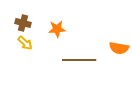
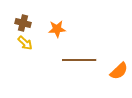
orange semicircle: moved 23 px down; rotated 54 degrees counterclockwise
